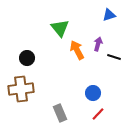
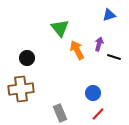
purple arrow: moved 1 px right
